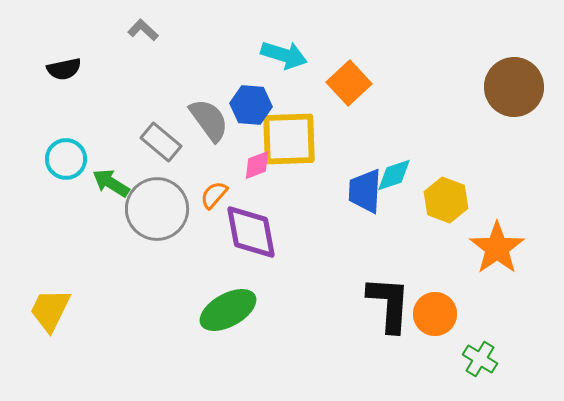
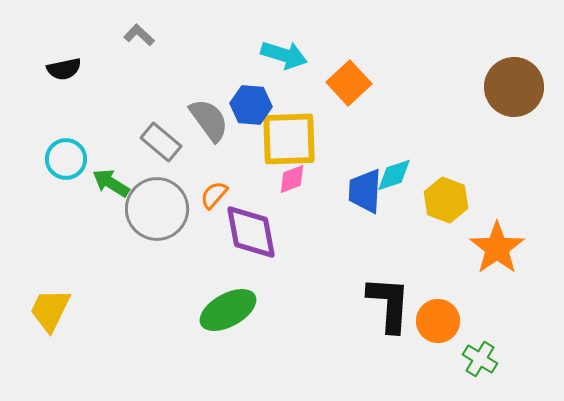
gray L-shape: moved 4 px left, 5 px down
pink diamond: moved 35 px right, 14 px down
orange circle: moved 3 px right, 7 px down
